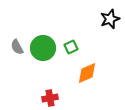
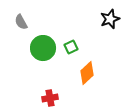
gray semicircle: moved 4 px right, 25 px up
orange diamond: rotated 20 degrees counterclockwise
